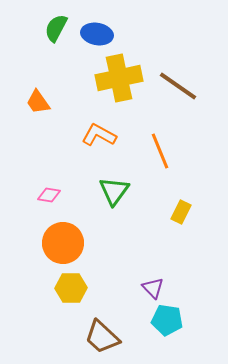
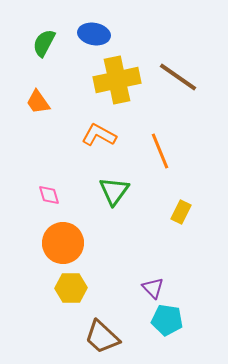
green semicircle: moved 12 px left, 15 px down
blue ellipse: moved 3 px left
yellow cross: moved 2 px left, 2 px down
brown line: moved 9 px up
pink diamond: rotated 65 degrees clockwise
